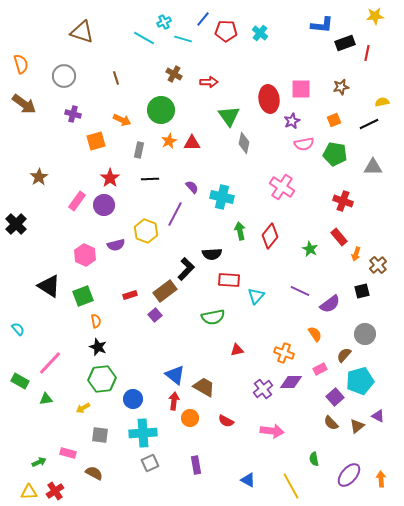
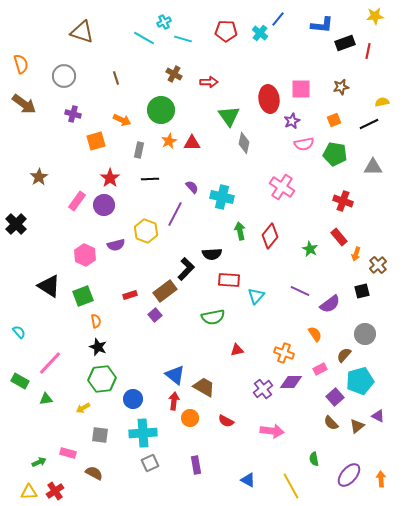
blue line at (203, 19): moved 75 px right
red line at (367, 53): moved 1 px right, 2 px up
cyan semicircle at (18, 329): moved 1 px right, 3 px down
